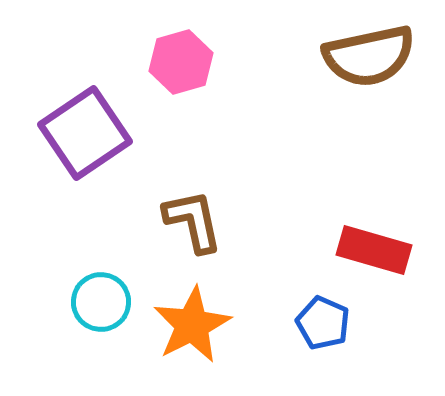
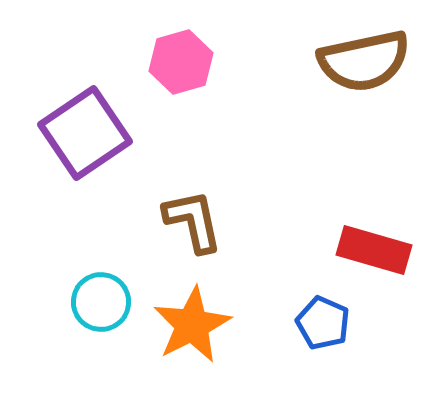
brown semicircle: moved 5 px left, 5 px down
